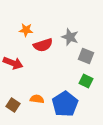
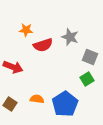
gray square: moved 4 px right, 1 px down
red arrow: moved 4 px down
green square: moved 1 px right, 2 px up; rotated 32 degrees clockwise
brown square: moved 3 px left, 1 px up
